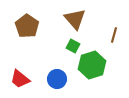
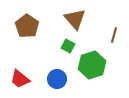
green square: moved 5 px left
